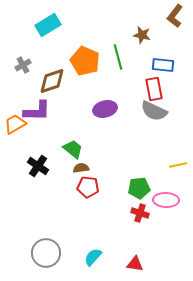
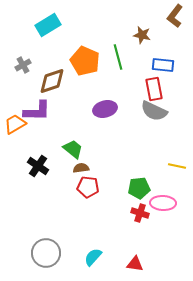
yellow line: moved 1 px left, 1 px down; rotated 24 degrees clockwise
pink ellipse: moved 3 px left, 3 px down
